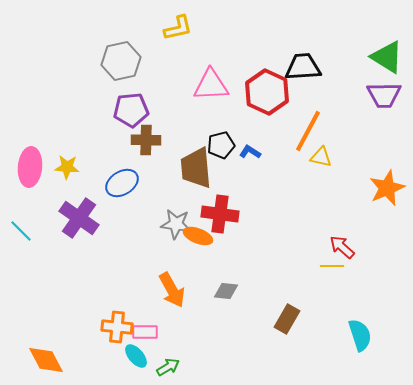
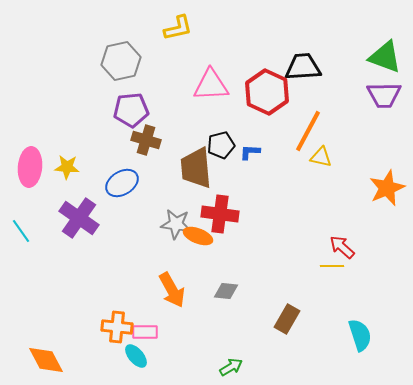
green triangle: moved 2 px left; rotated 12 degrees counterclockwise
brown cross: rotated 16 degrees clockwise
blue L-shape: rotated 30 degrees counterclockwise
cyan line: rotated 10 degrees clockwise
green arrow: moved 63 px right
